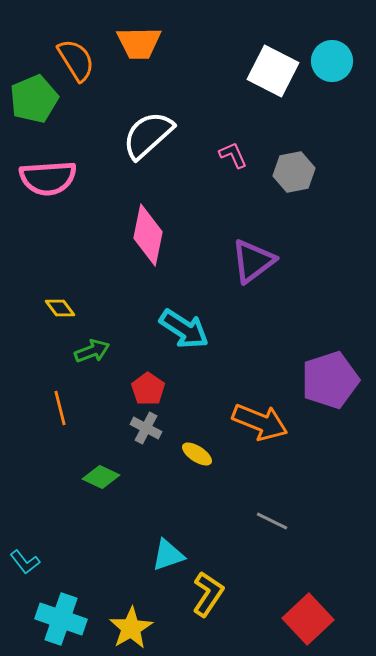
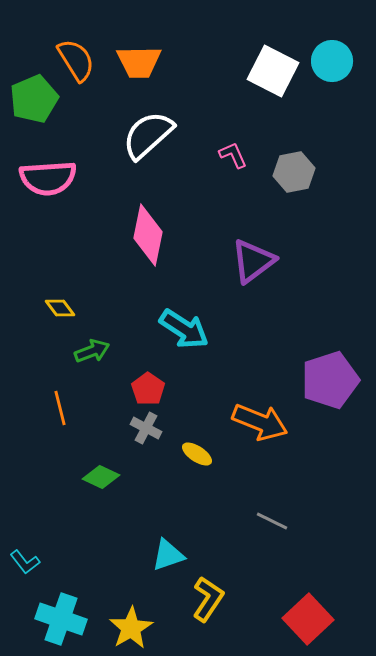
orange trapezoid: moved 19 px down
yellow L-shape: moved 5 px down
